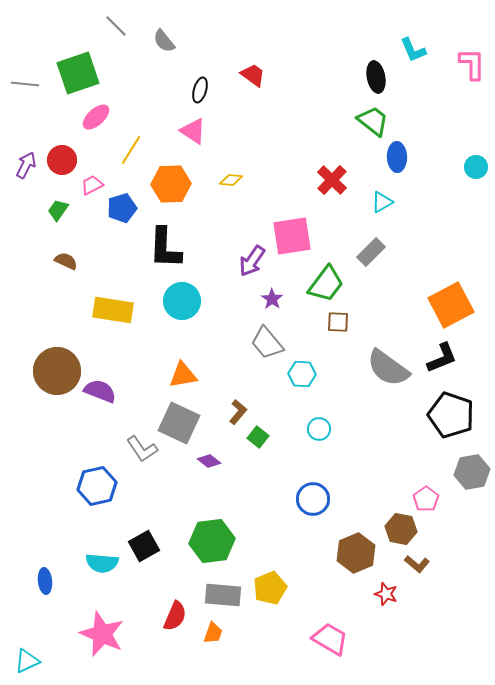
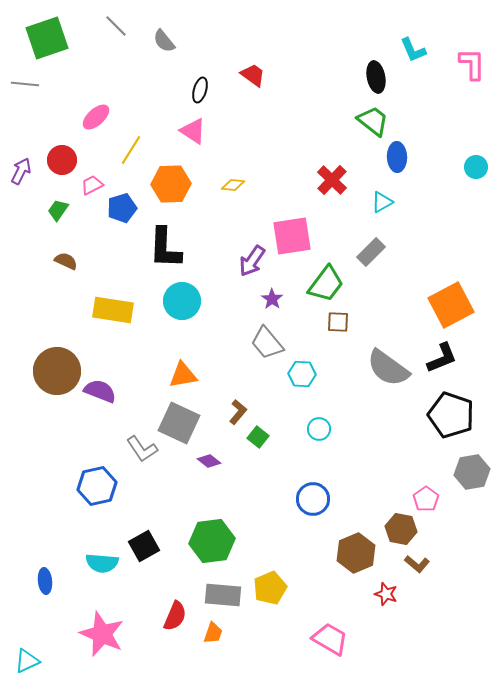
green square at (78, 73): moved 31 px left, 35 px up
purple arrow at (26, 165): moved 5 px left, 6 px down
yellow diamond at (231, 180): moved 2 px right, 5 px down
